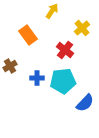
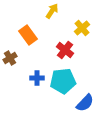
brown cross: moved 8 px up
